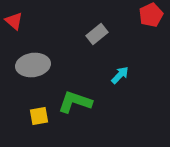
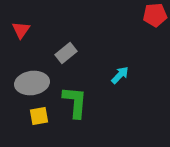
red pentagon: moved 4 px right; rotated 20 degrees clockwise
red triangle: moved 7 px right, 9 px down; rotated 24 degrees clockwise
gray rectangle: moved 31 px left, 19 px down
gray ellipse: moved 1 px left, 18 px down
green L-shape: rotated 76 degrees clockwise
